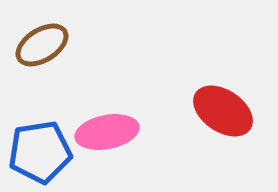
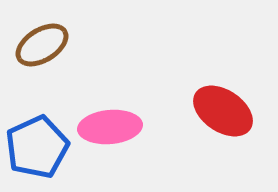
pink ellipse: moved 3 px right, 5 px up; rotated 6 degrees clockwise
blue pentagon: moved 3 px left, 5 px up; rotated 16 degrees counterclockwise
